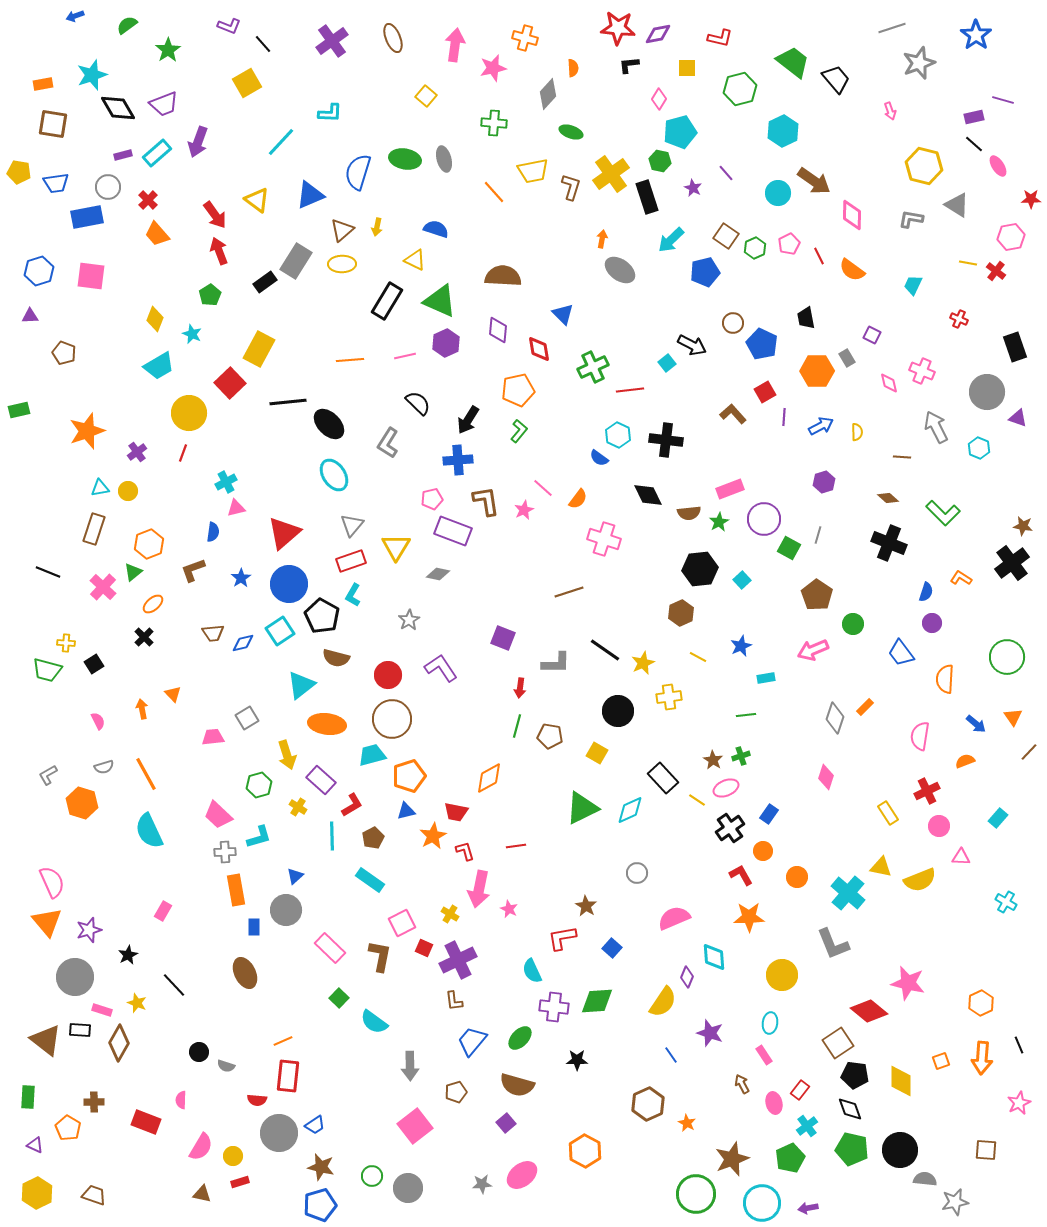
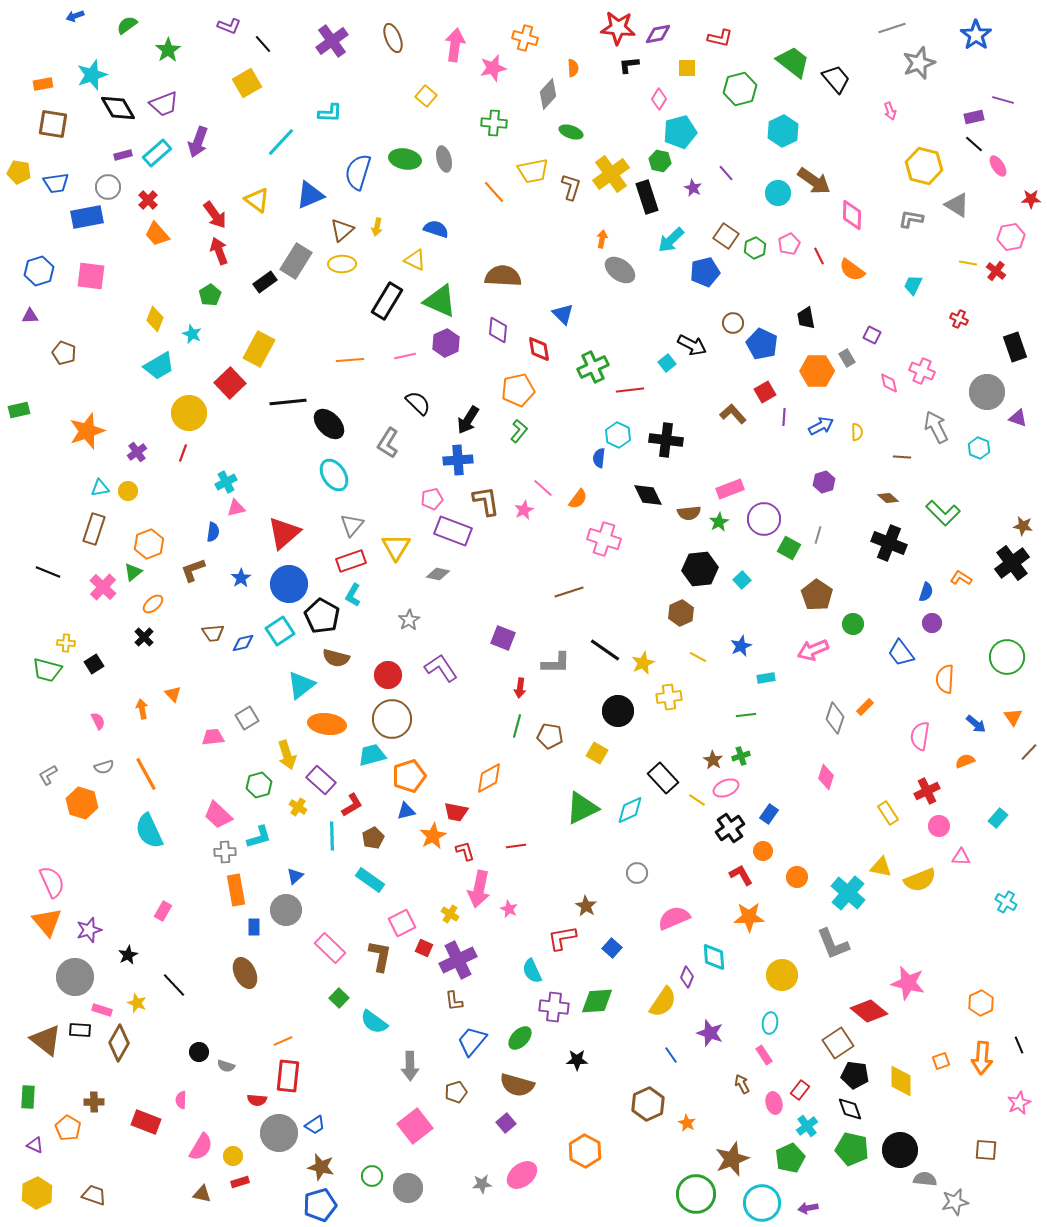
blue semicircle at (599, 458): rotated 60 degrees clockwise
